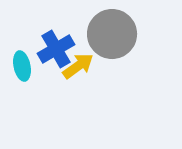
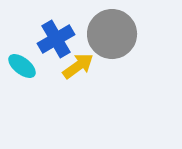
blue cross: moved 10 px up
cyan ellipse: rotated 40 degrees counterclockwise
